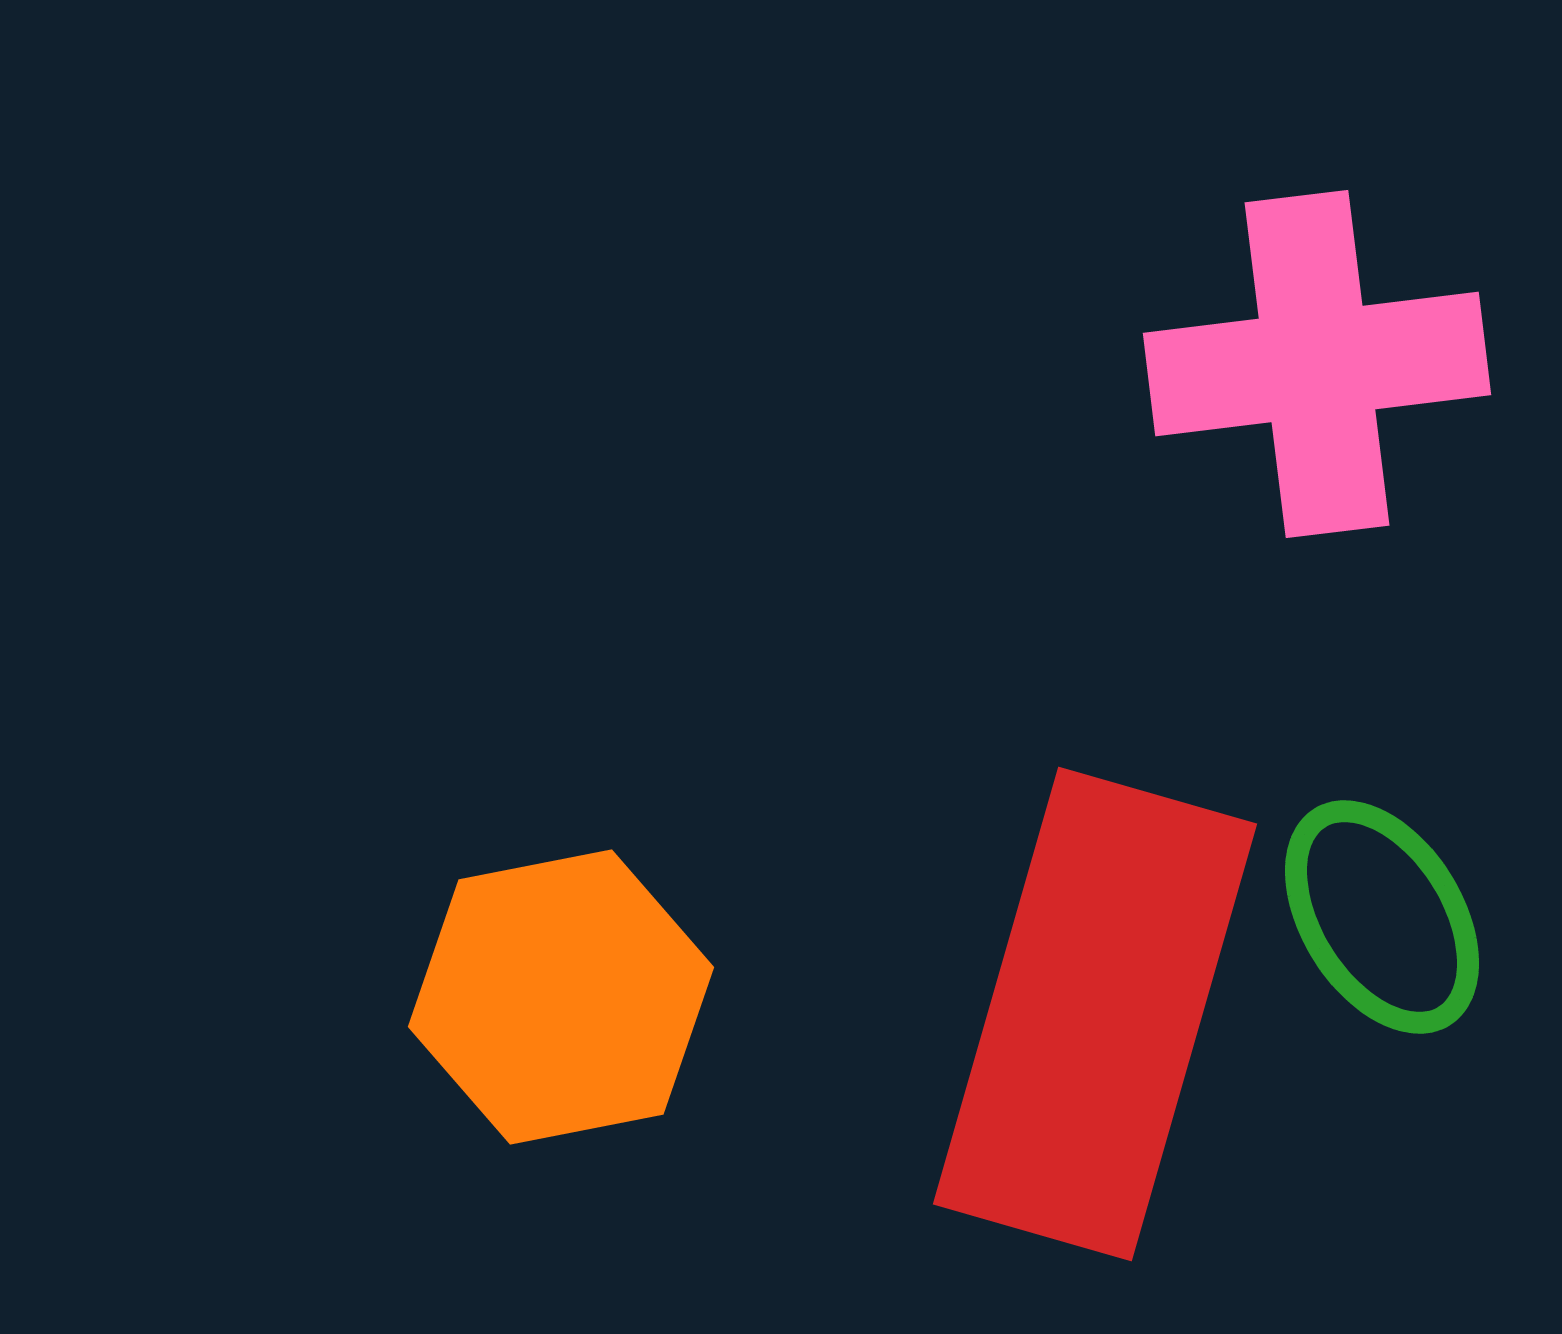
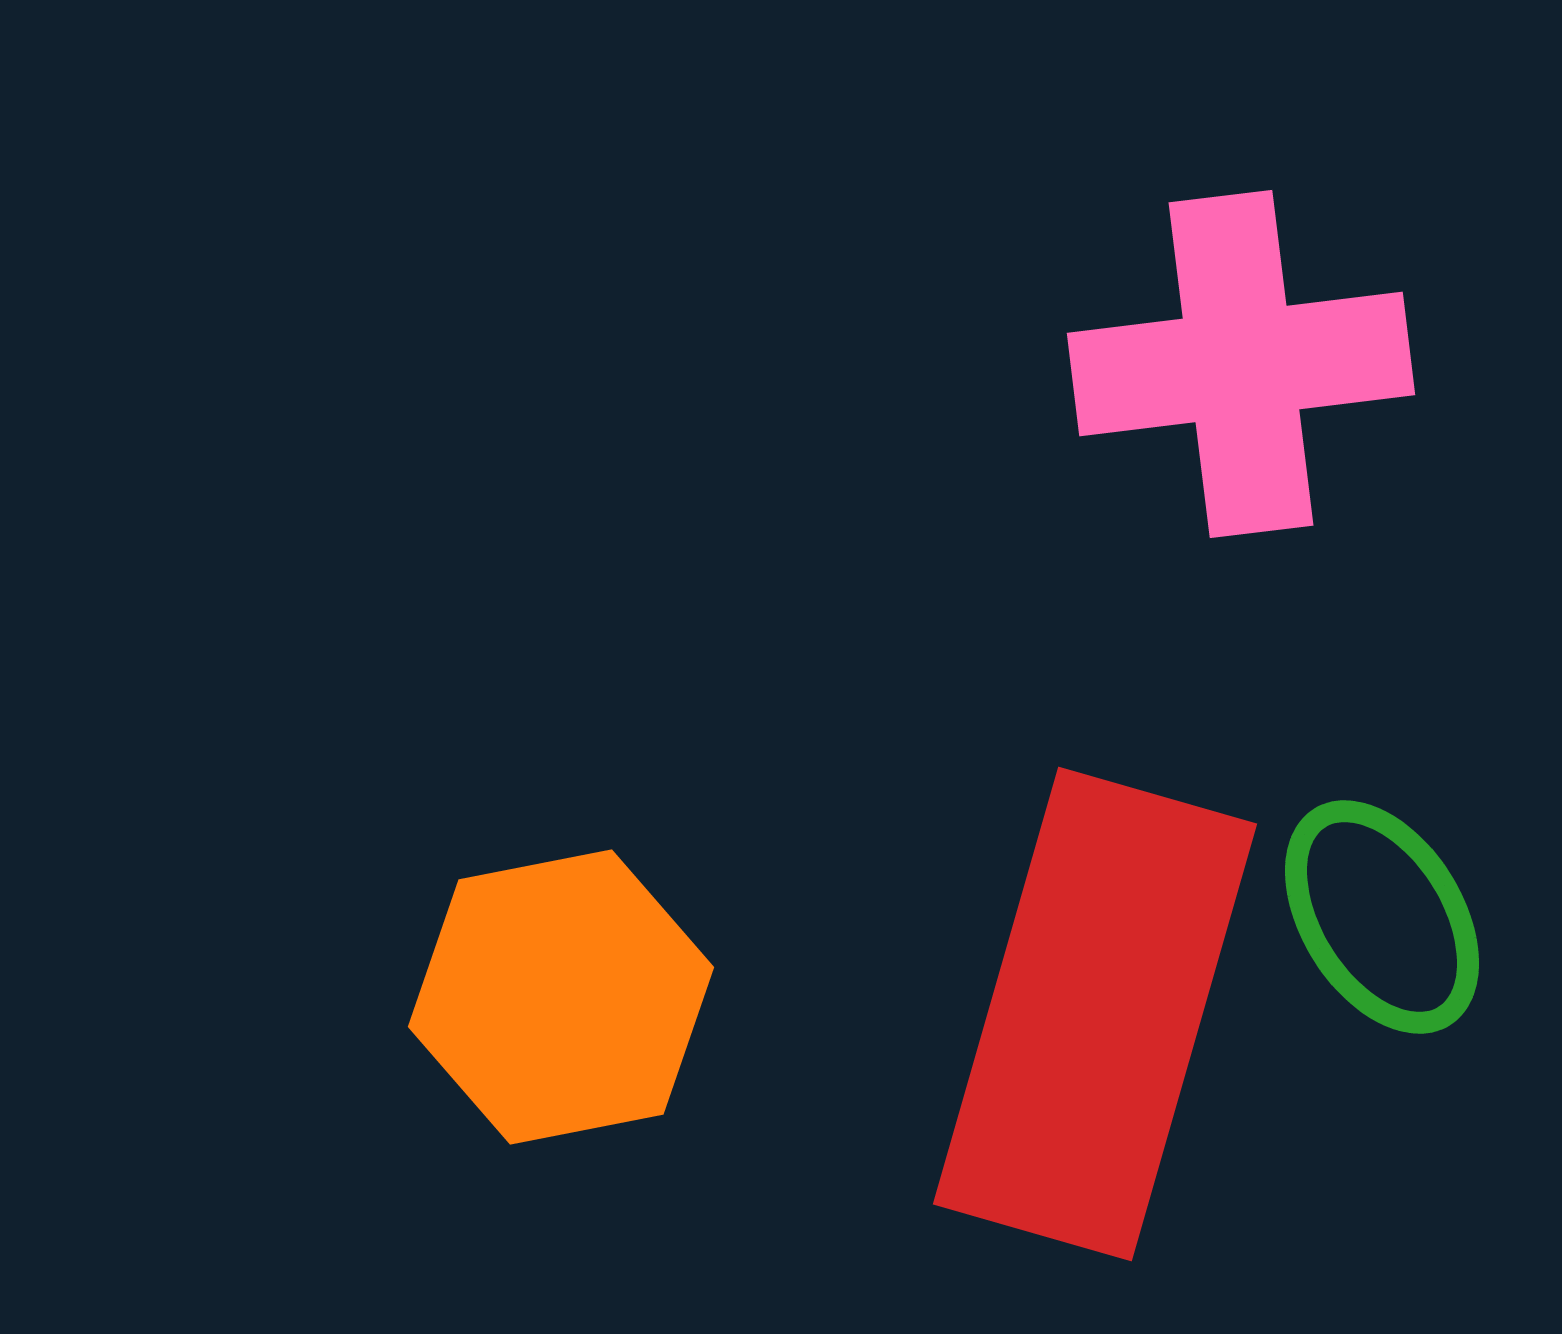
pink cross: moved 76 px left
